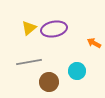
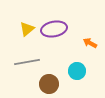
yellow triangle: moved 2 px left, 1 px down
orange arrow: moved 4 px left
gray line: moved 2 px left
brown circle: moved 2 px down
